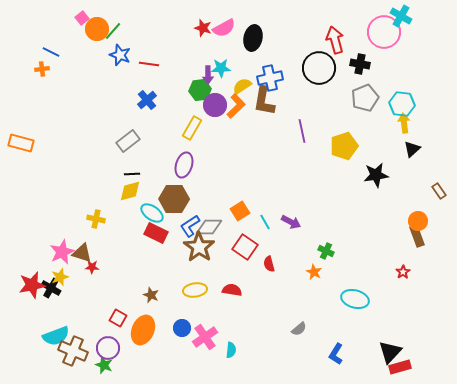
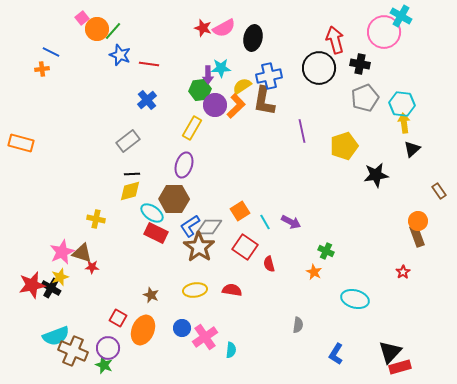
blue cross at (270, 78): moved 1 px left, 2 px up
gray semicircle at (299, 329): moved 1 px left, 4 px up; rotated 42 degrees counterclockwise
